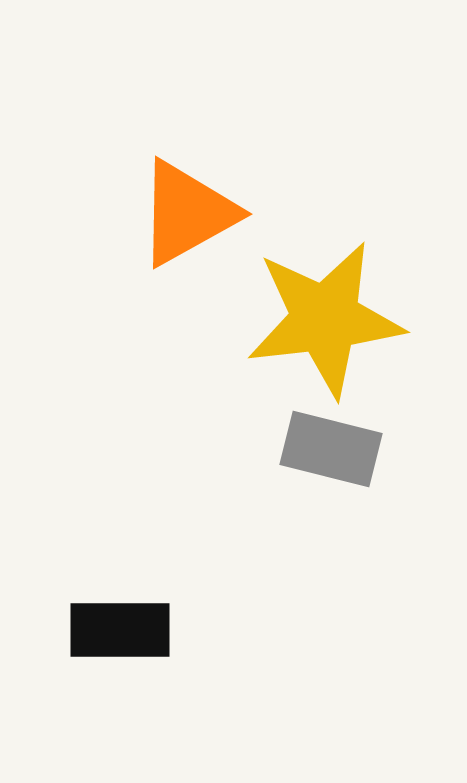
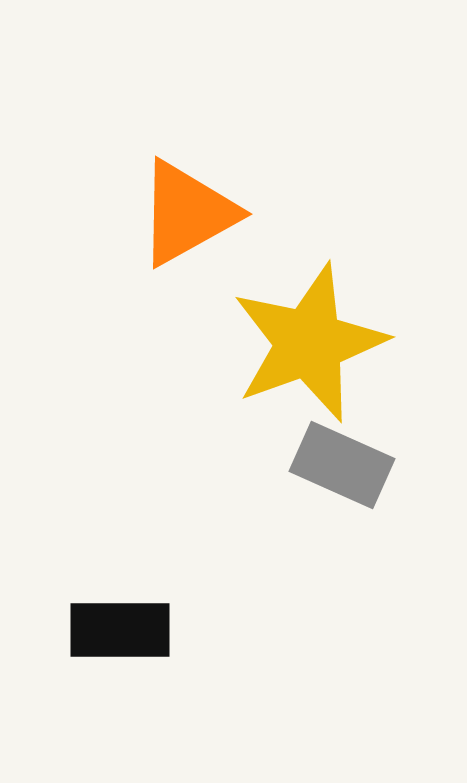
yellow star: moved 16 px left, 24 px down; rotated 13 degrees counterclockwise
gray rectangle: moved 11 px right, 16 px down; rotated 10 degrees clockwise
